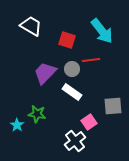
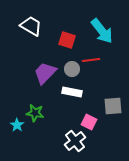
white rectangle: rotated 24 degrees counterclockwise
green star: moved 2 px left, 1 px up
pink square: rotated 28 degrees counterclockwise
